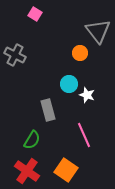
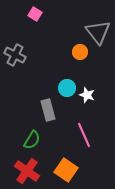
gray triangle: moved 1 px down
orange circle: moved 1 px up
cyan circle: moved 2 px left, 4 px down
